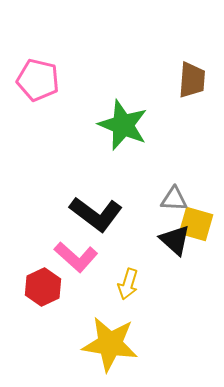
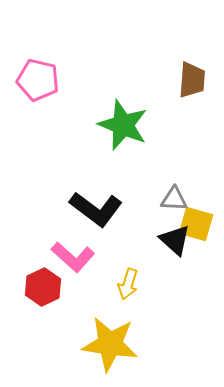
black L-shape: moved 5 px up
pink L-shape: moved 3 px left
